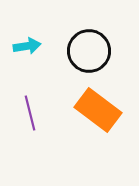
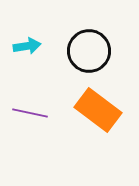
purple line: rotated 64 degrees counterclockwise
